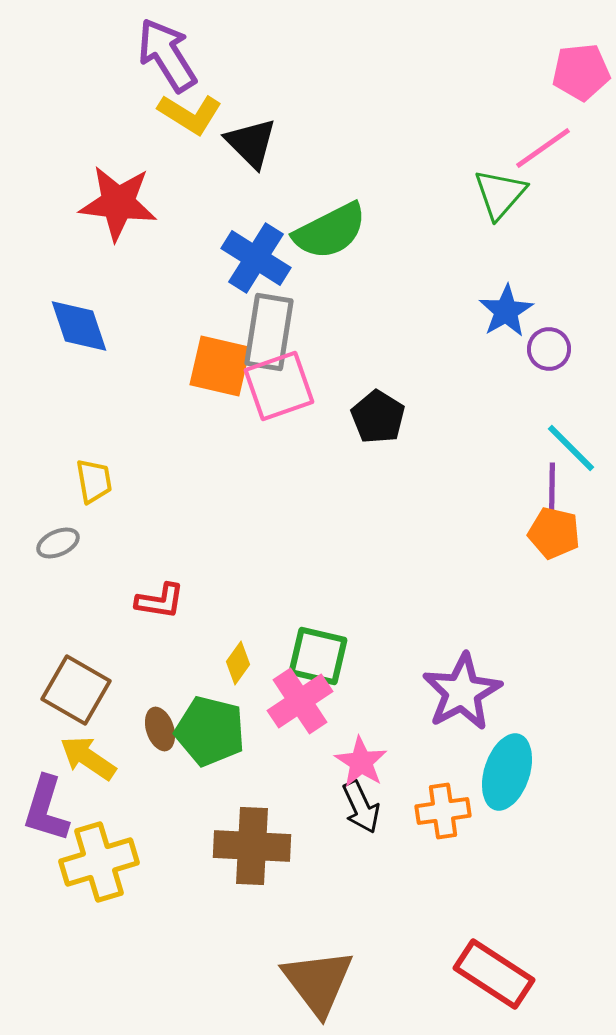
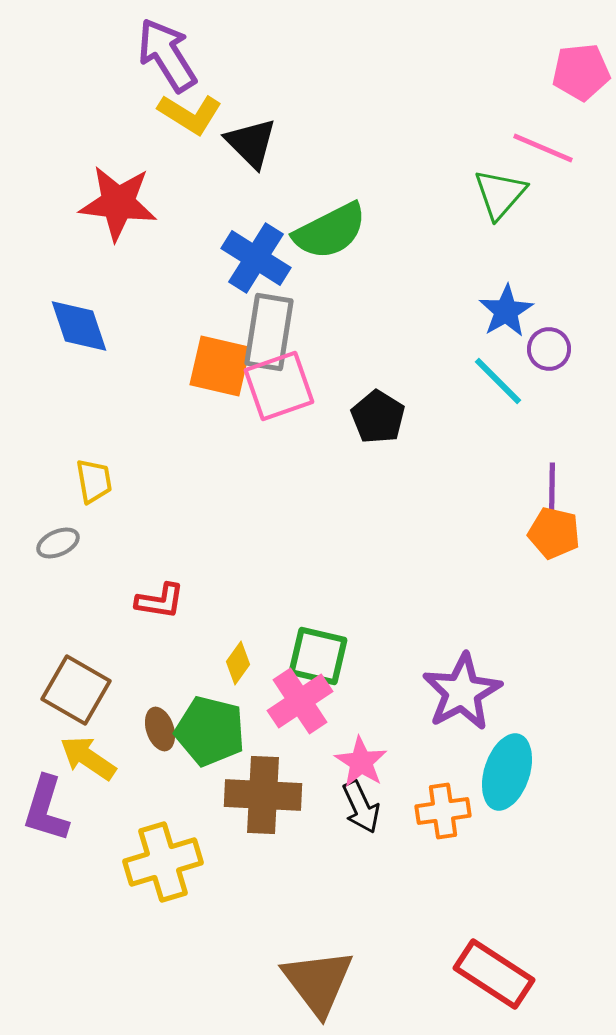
pink line: rotated 58 degrees clockwise
cyan line: moved 73 px left, 67 px up
brown cross: moved 11 px right, 51 px up
yellow cross: moved 64 px right
